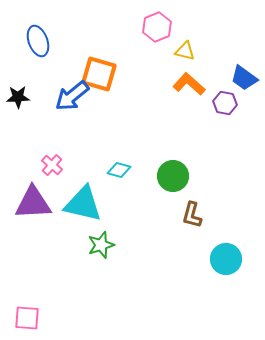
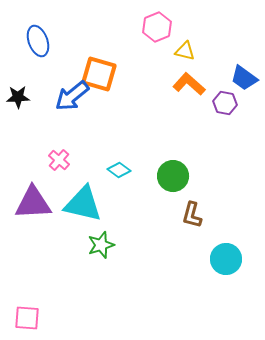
pink cross: moved 7 px right, 5 px up
cyan diamond: rotated 20 degrees clockwise
